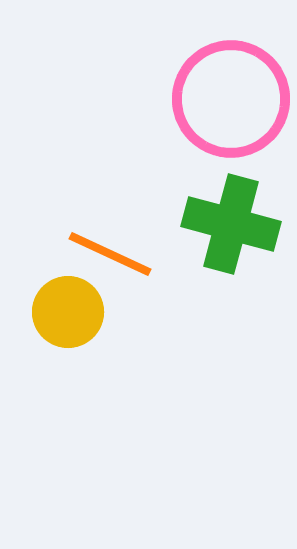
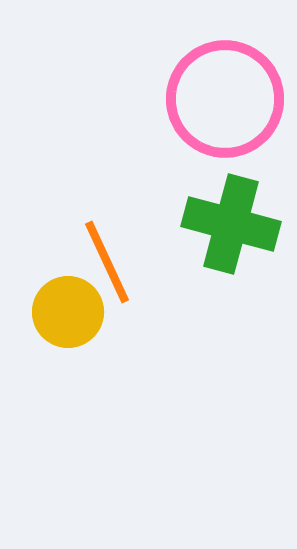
pink circle: moved 6 px left
orange line: moved 3 px left, 8 px down; rotated 40 degrees clockwise
